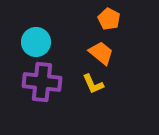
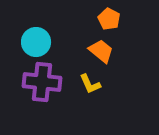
orange trapezoid: moved 2 px up
yellow L-shape: moved 3 px left
